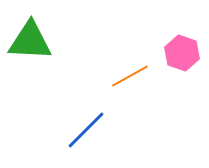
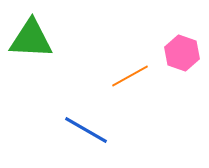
green triangle: moved 1 px right, 2 px up
blue line: rotated 75 degrees clockwise
